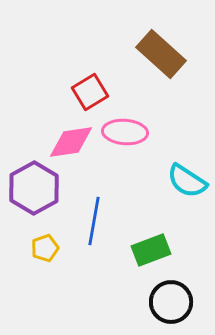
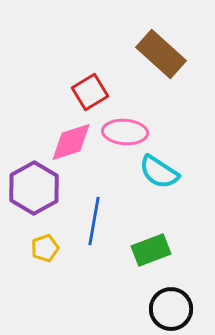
pink diamond: rotated 9 degrees counterclockwise
cyan semicircle: moved 28 px left, 9 px up
black circle: moved 7 px down
